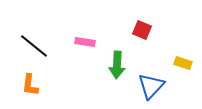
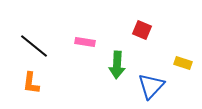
orange L-shape: moved 1 px right, 2 px up
